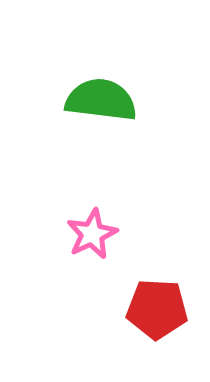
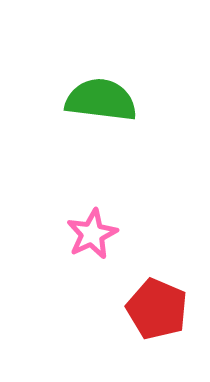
red pentagon: rotated 20 degrees clockwise
